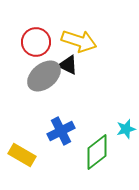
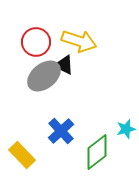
black triangle: moved 4 px left
blue cross: rotated 16 degrees counterclockwise
yellow rectangle: rotated 16 degrees clockwise
